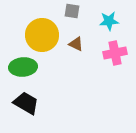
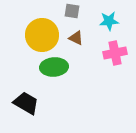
brown triangle: moved 6 px up
green ellipse: moved 31 px right
